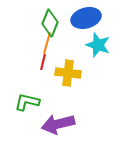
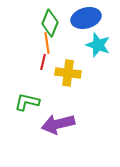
orange line: rotated 25 degrees counterclockwise
